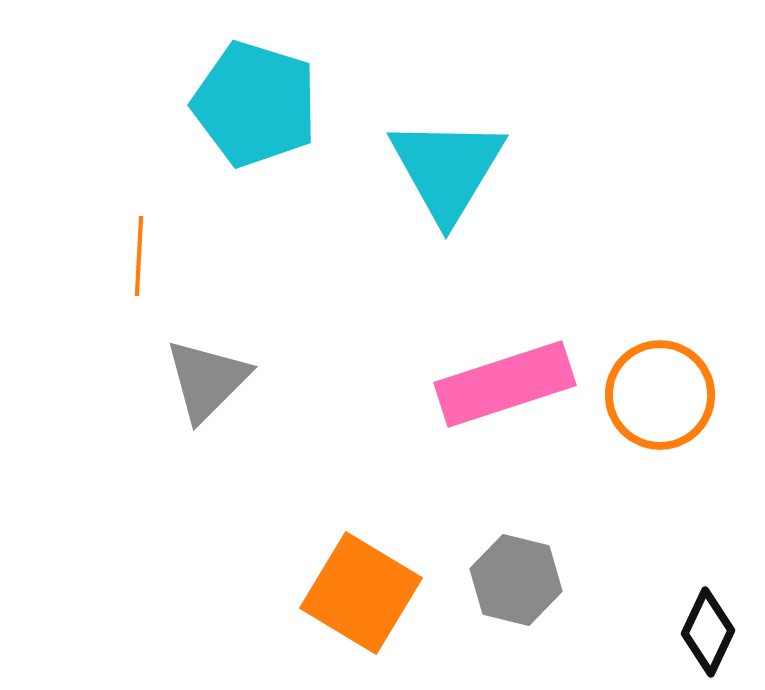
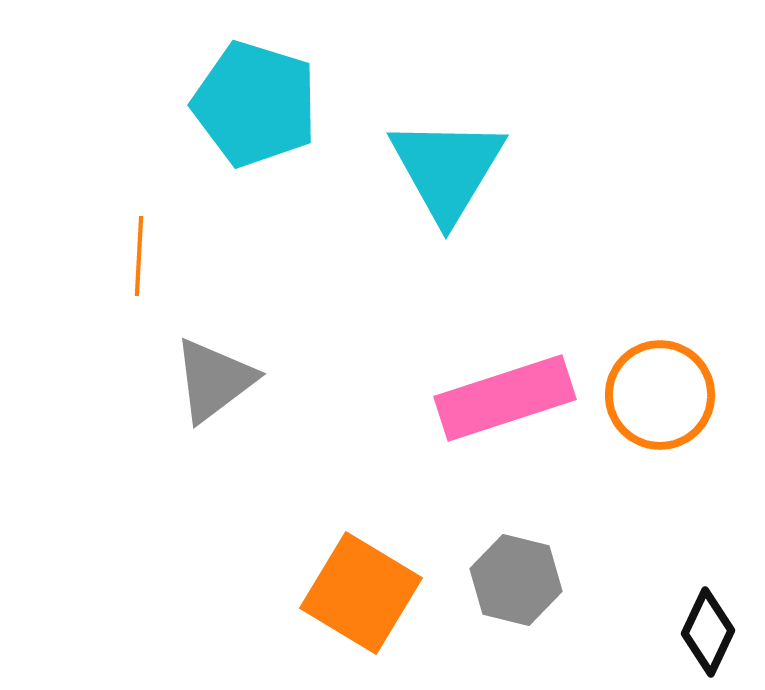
gray triangle: moved 7 px right; rotated 8 degrees clockwise
pink rectangle: moved 14 px down
